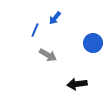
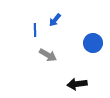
blue arrow: moved 2 px down
blue line: rotated 24 degrees counterclockwise
